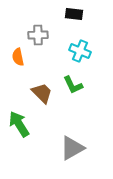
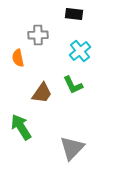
cyan cross: rotated 30 degrees clockwise
orange semicircle: moved 1 px down
brown trapezoid: rotated 80 degrees clockwise
green arrow: moved 2 px right, 3 px down
gray triangle: rotated 16 degrees counterclockwise
